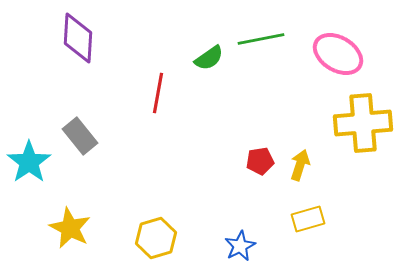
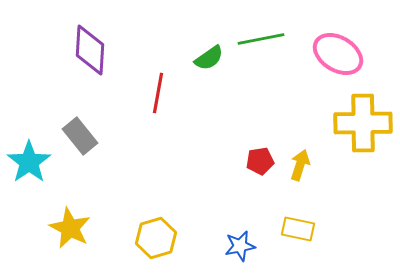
purple diamond: moved 12 px right, 12 px down
yellow cross: rotated 4 degrees clockwise
yellow rectangle: moved 10 px left, 10 px down; rotated 28 degrees clockwise
blue star: rotated 16 degrees clockwise
